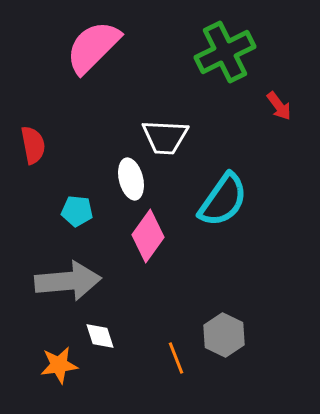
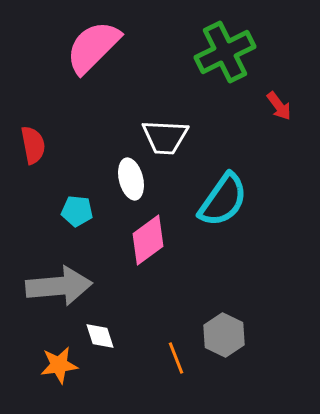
pink diamond: moved 4 px down; rotated 18 degrees clockwise
gray arrow: moved 9 px left, 5 px down
